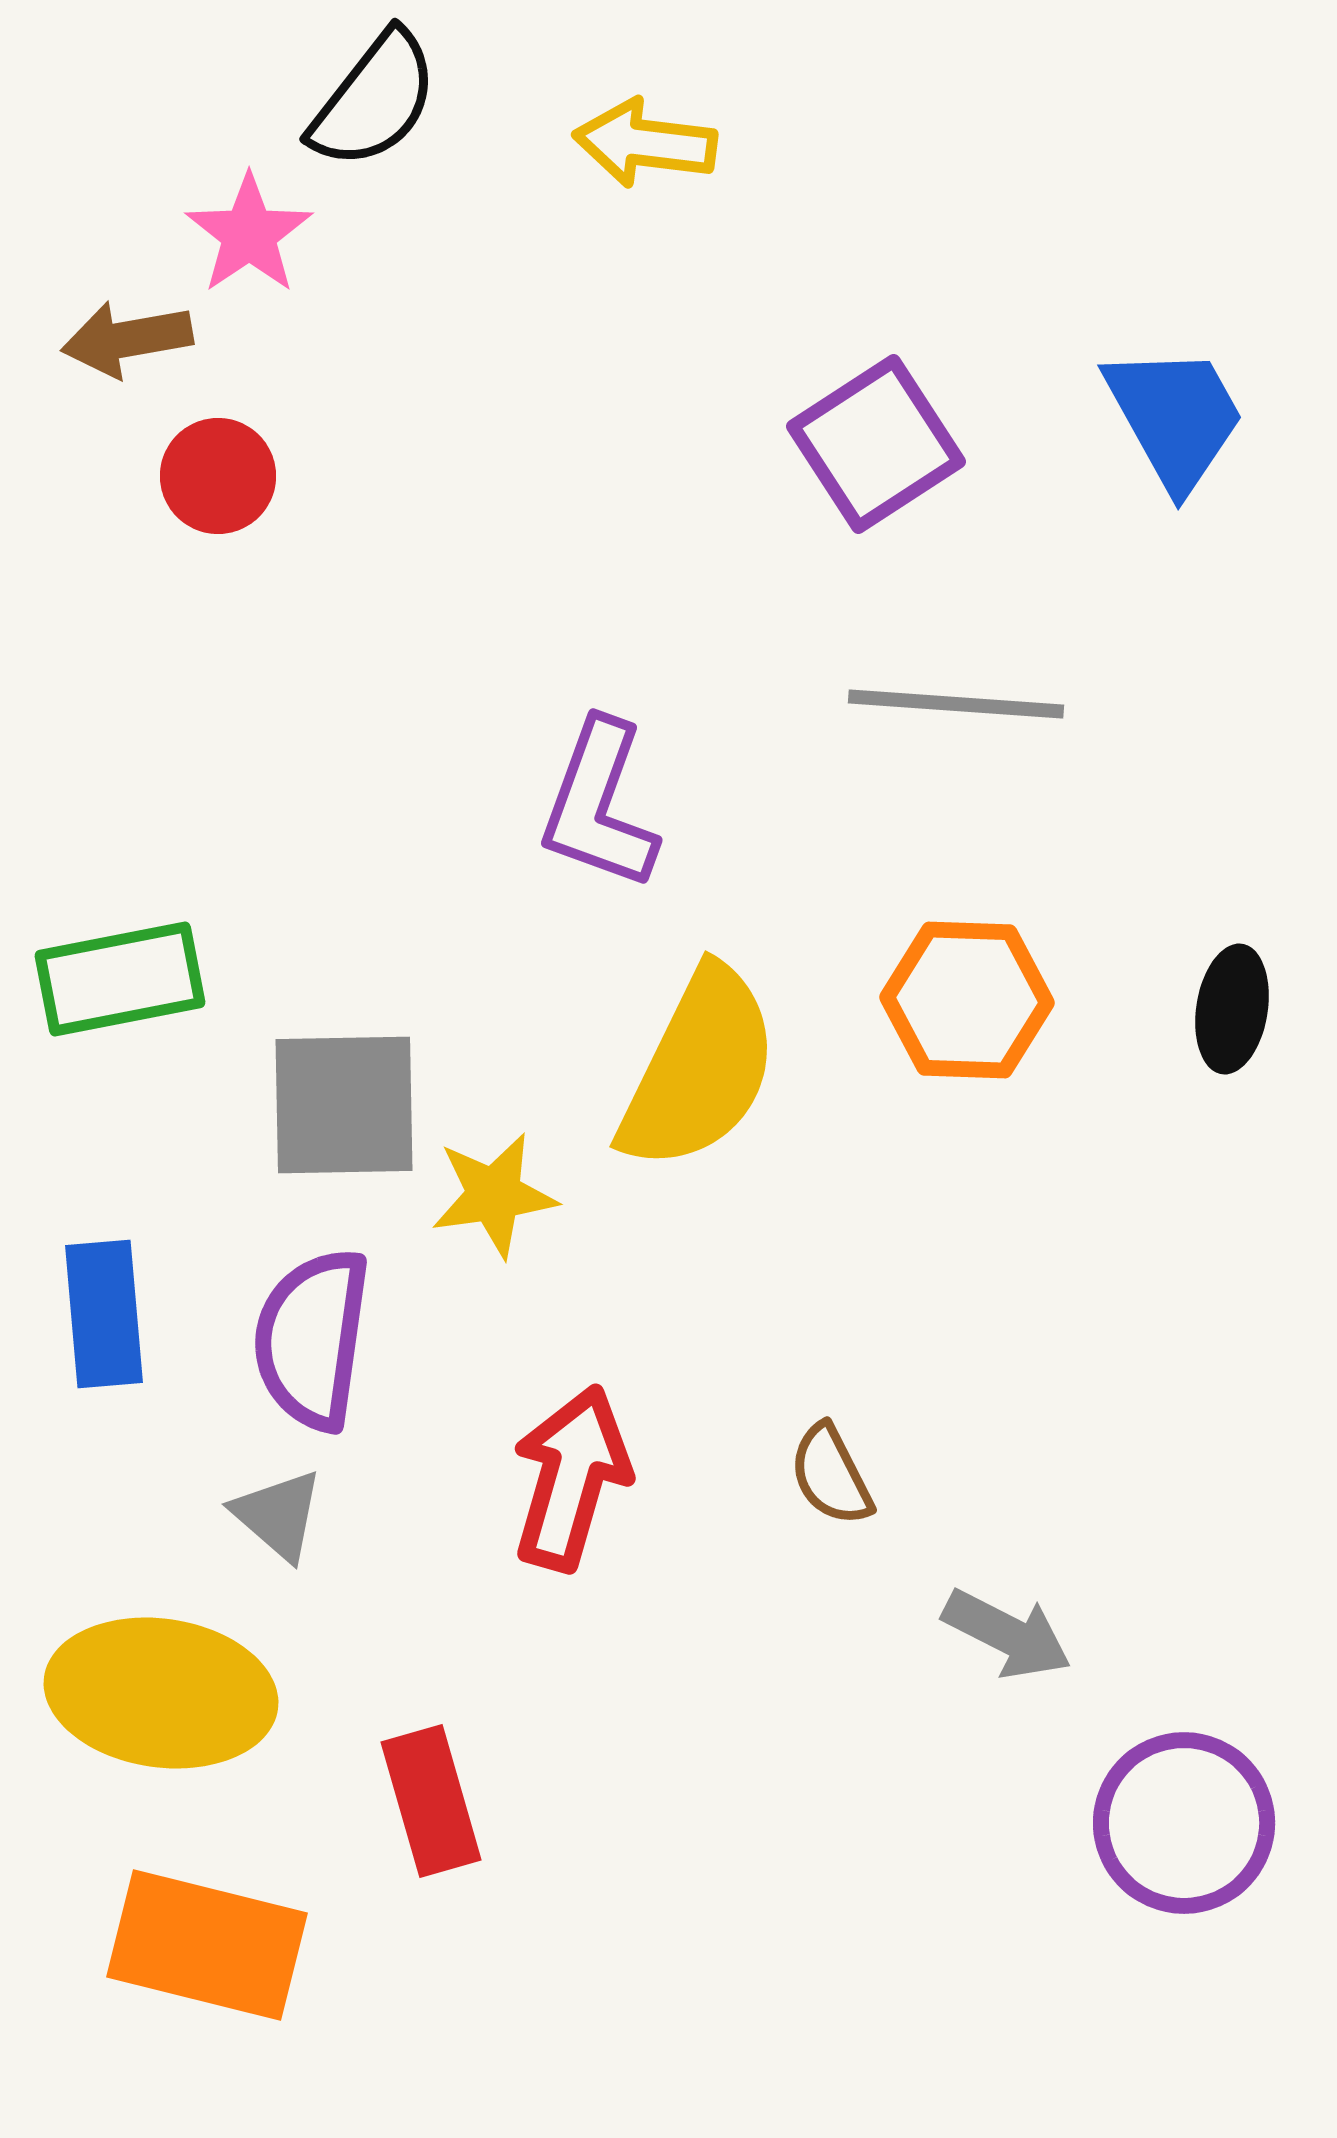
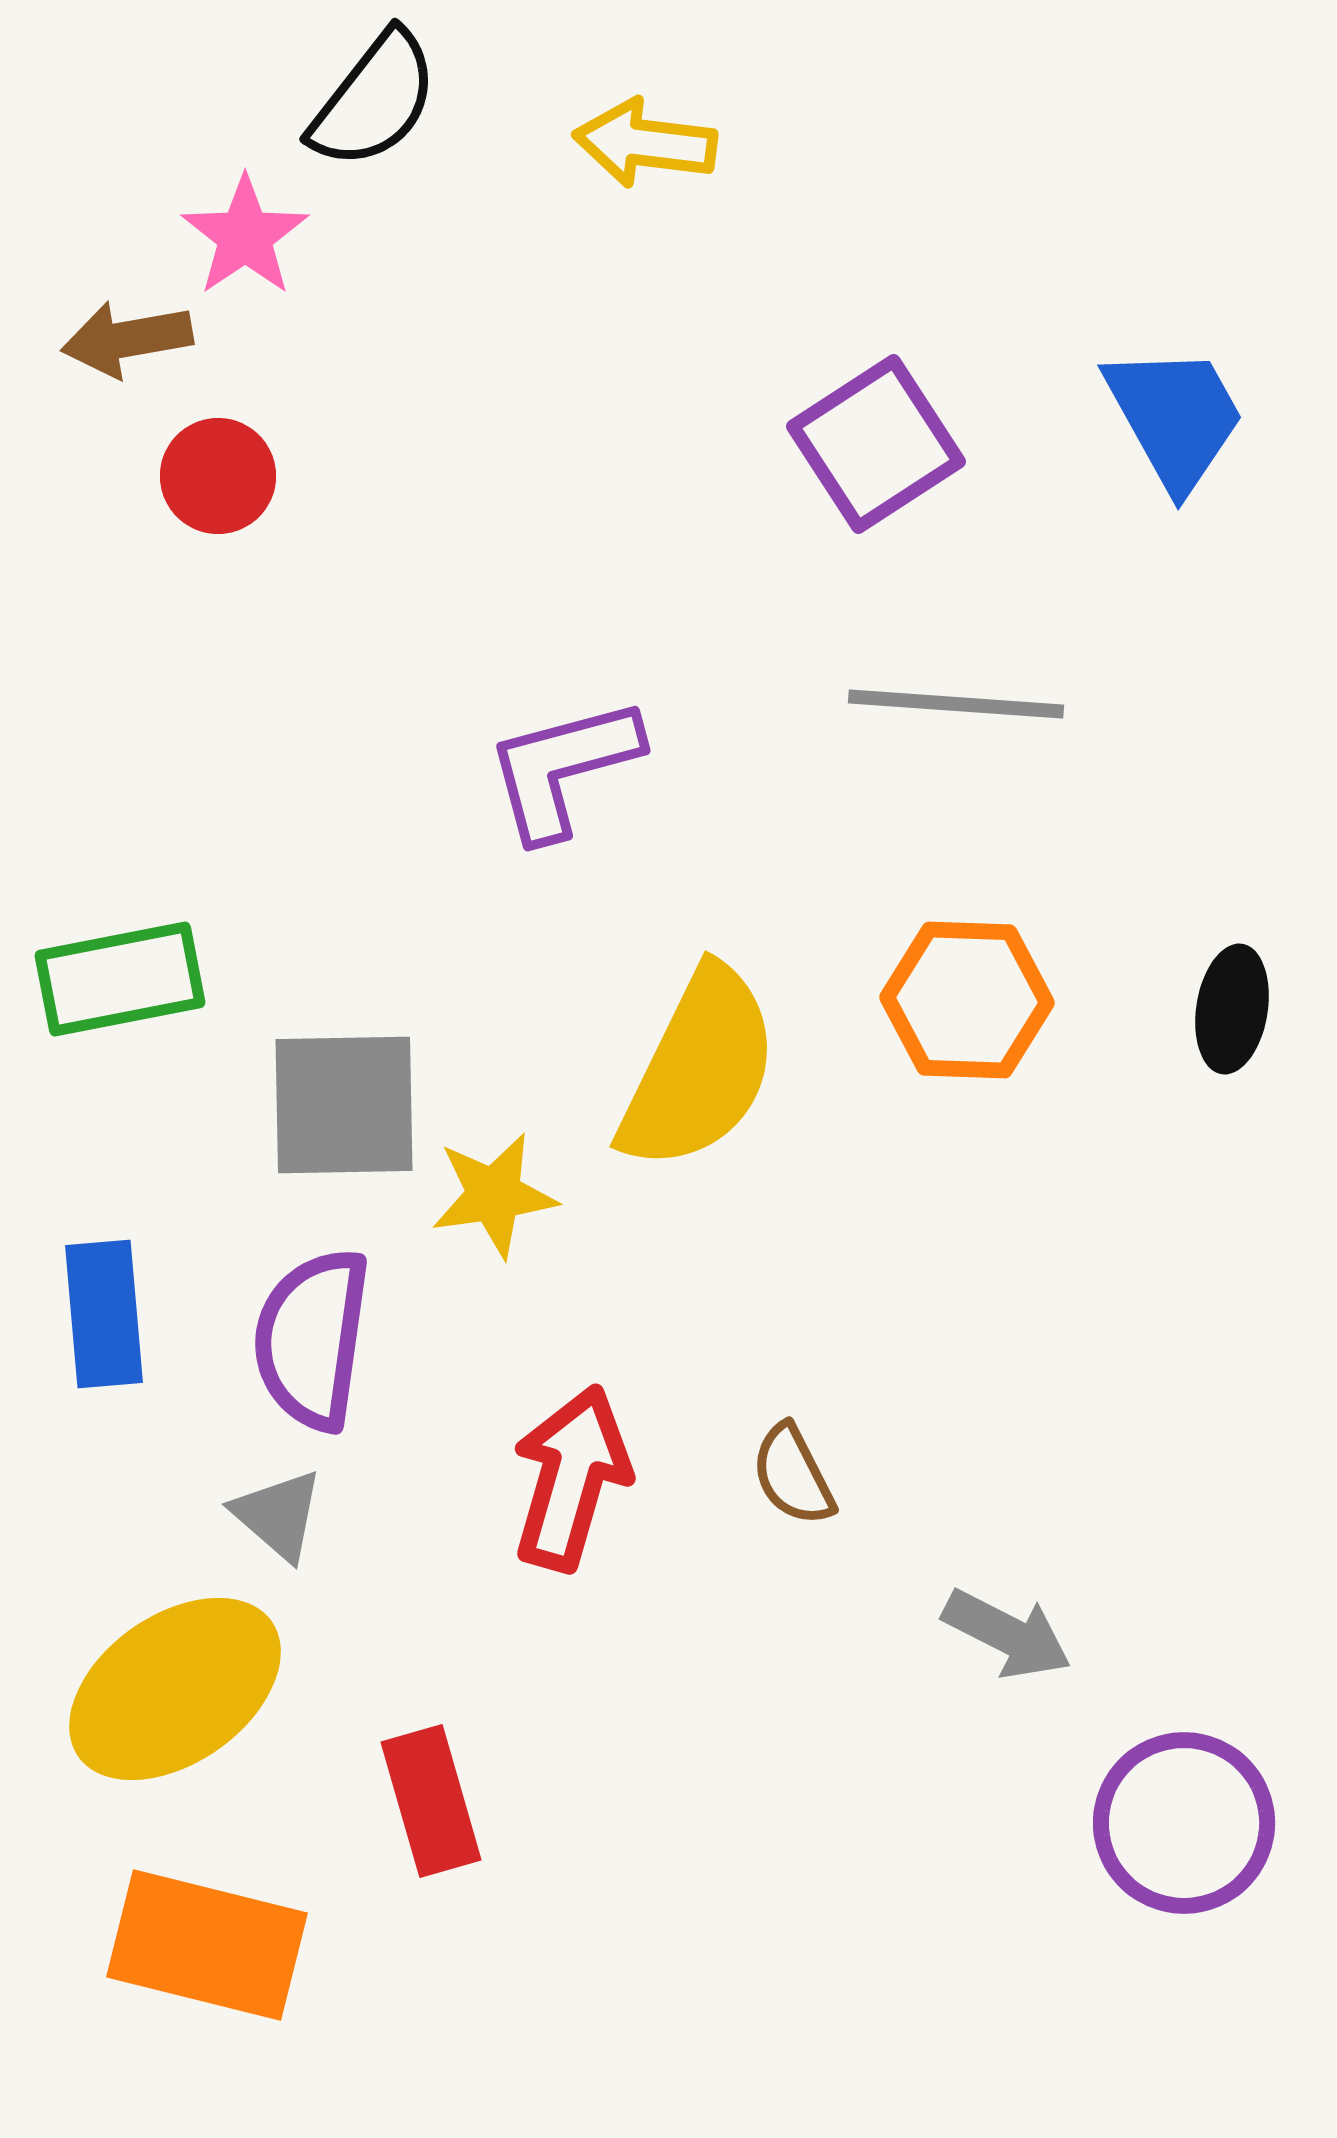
pink star: moved 4 px left, 2 px down
purple L-shape: moved 36 px left, 37 px up; rotated 55 degrees clockwise
brown semicircle: moved 38 px left
yellow ellipse: moved 14 px right, 4 px up; rotated 43 degrees counterclockwise
